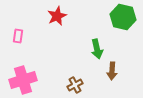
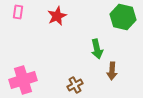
pink rectangle: moved 24 px up
